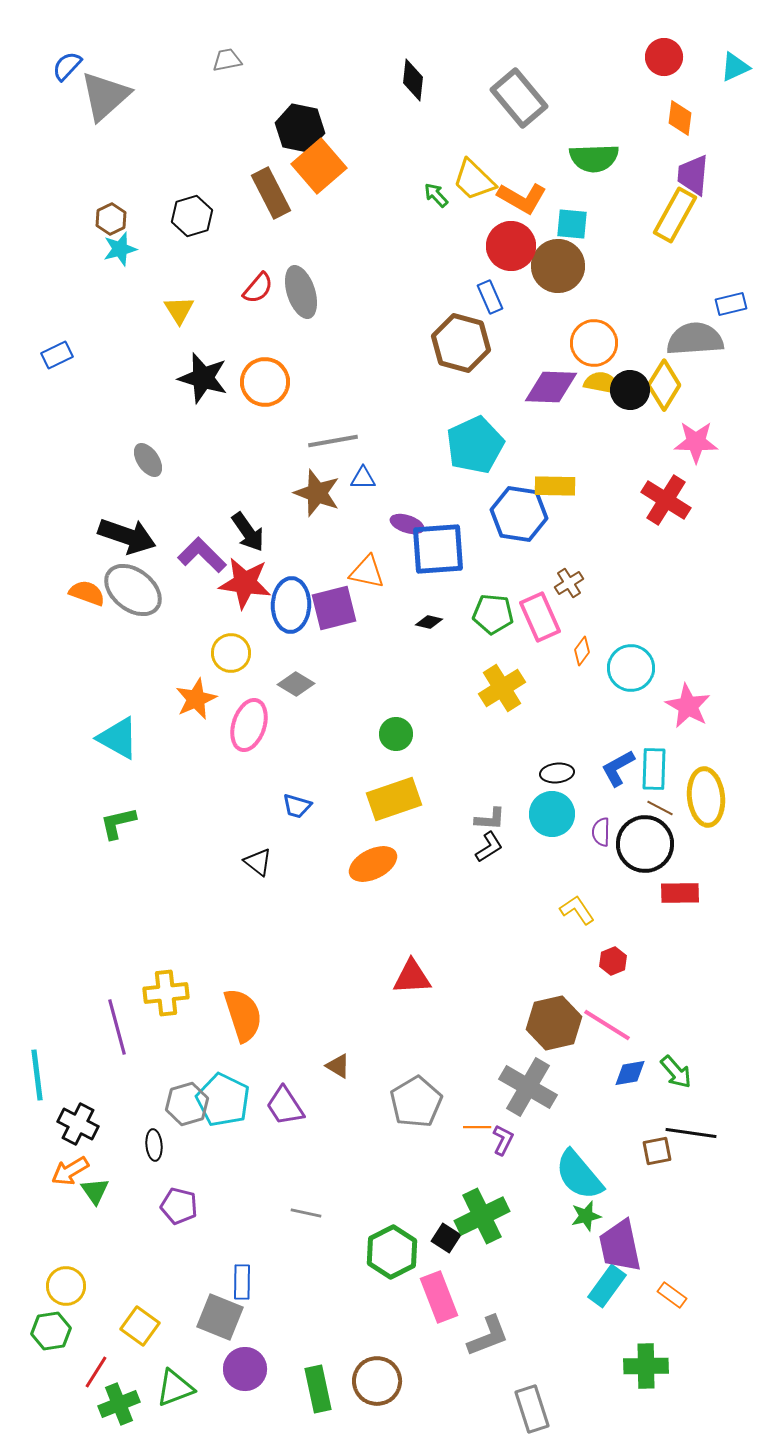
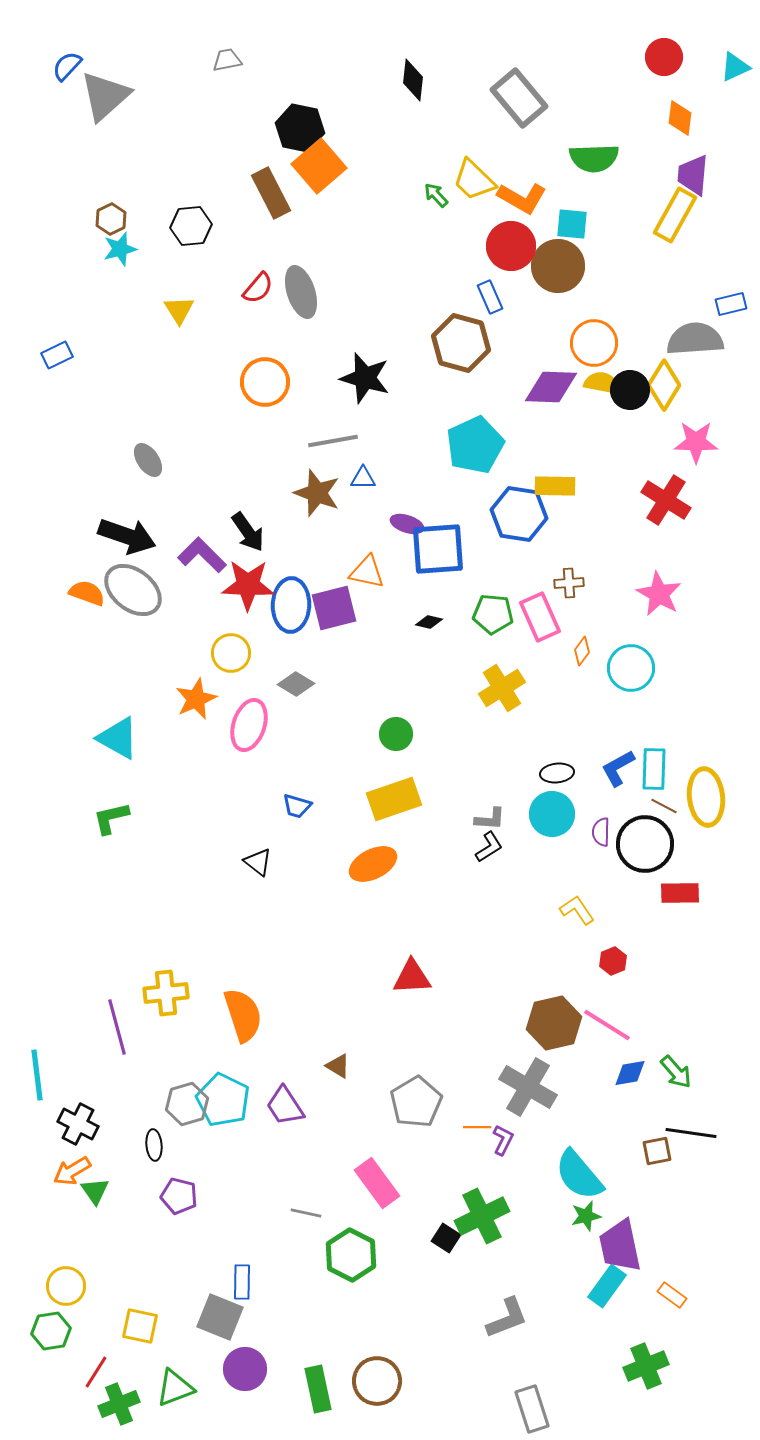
black hexagon at (192, 216): moved 1 px left, 10 px down; rotated 12 degrees clockwise
black star at (203, 378): moved 162 px right
red star at (245, 583): moved 3 px right, 2 px down; rotated 6 degrees counterclockwise
brown cross at (569, 583): rotated 28 degrees clockwise
pink star at (688, 706): moved 29 px left, 112 px up
brown line at (660, 808): moved 4 px right, 2 px up
green L-shape at (118, 823): moved 7 px left, 5 px up
orange arrow at (70, 1171): moved 2 px right
purple pentagon at (179, 1206): moved 10 px up
green hexagon at (392, 1252): moved 41 px left, 3 px down; rotated 6 degrees counterclockwise
pink rectangle at (439, 1297): moved 62 px left, 114 px up; rotated 15 degrees counterclockwise
yellow square at (140, 1326): rotated 24 degrees counterclockwise
gray L-shape at (488, 1336): moved 19 px right, 18 px up
green cross at (646, 1366): rotated 21 degrees counterclockwise
